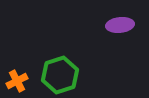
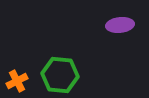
green hexagon: rotated 24 degrees clockwise
